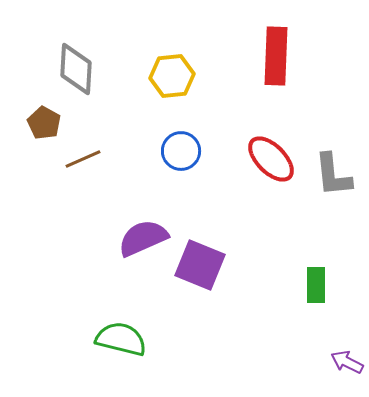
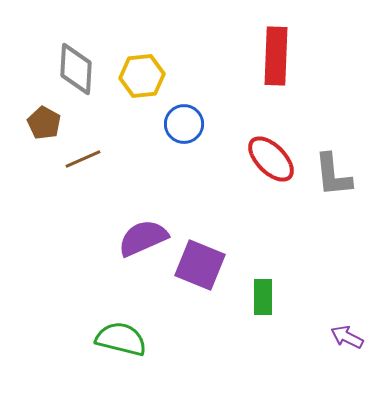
yellow hexagon: moved 30 px left
blue circle: moved 3 px right, 27 px up
green rectangle: moved 53 px left, 12 px down
purple arrow: moved 25 px up
